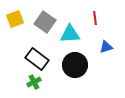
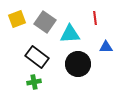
yellow square: moved 2 px right
blue triangle: rotated 16 degrees clockwise
black rectangle: moved 2 px up
black circle: moved 3 px right, 1 px up
green cross: rotated 16 degrees clockwise
